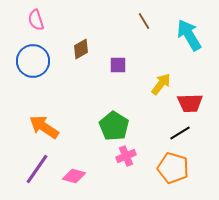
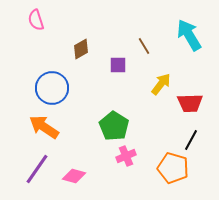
brown line: moved 25 px down
blue circle: moved 19 px right, 27 px down
black line: moved 11 px right, 7 px down; rotated 30 degrees counterclockwise
